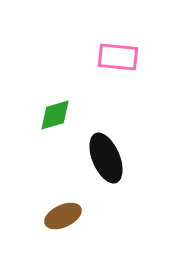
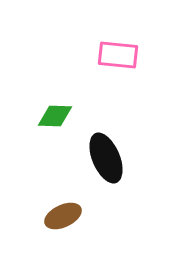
pink rectangle: moved 2 px up
green diamond: moved 1 px down; rotated 18 degrees clockwise
